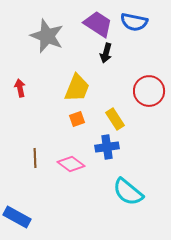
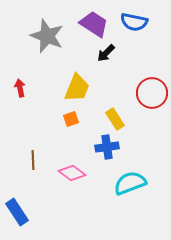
purple trapezoid: moved 4 px left
black arrow: rotated 30 degrees clockwise
red circle: moved 3 px right, 2 px down
orange square: moved 6 px left
brown line: moved 2 px left, 2 px down
pink diamond: moved 1 px right, 9 px down
cyan semicircle: moved 2 px right, 9 px up; rotated 120 degrees clockwise
blue rectangle: moved 5 px up; rotated 28 degrees clockwise
